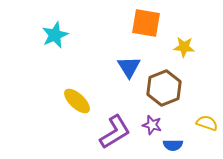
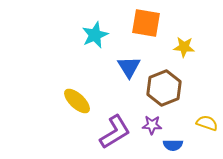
cyan star: moved 40 px right
purple star: rotated 12 degrees counterclockwise
